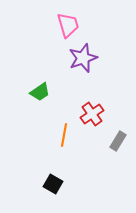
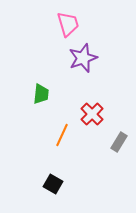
pink trapezoid: moved 1 px up
green trapezoid: moved 1 px right, 2 px down; rotated 50 degrees counterclockwise
red cross: rotated 10 degrees counterclockwise
orange line: moved 2 px left; rotated 15 degrees clockwise
gray rectangle: moved 1 px right, 1 px down
